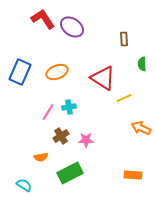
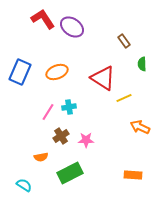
brown rectangle: moved 2 px down; rotated 32 degrees counterclockwise
orange arrow: moved 1 px left, 1 px up
